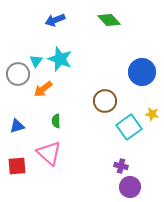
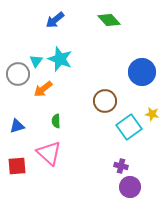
blue arrow: rotated 18 degrees counterclockwise
